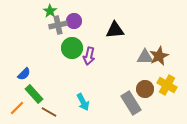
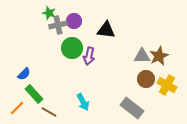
green star: moved 1 px left, 2 px down; rotated 16 degrees counterclockwise
black triangle: moved 9 px left; rotated 12 degrees clockwise
gray triangle: moved 3 px left, 1 px up
brown circle: moved 1 px right, 10 px up
gray rectangle: moved 1 px right, 5 px down; rotated 20 degrees counterclockwise
